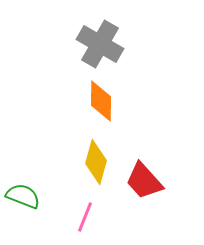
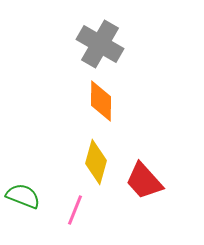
pink line: moved 10 px left, 7 px up
